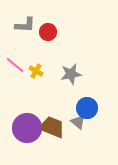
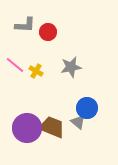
gray star: moved 7 px up
